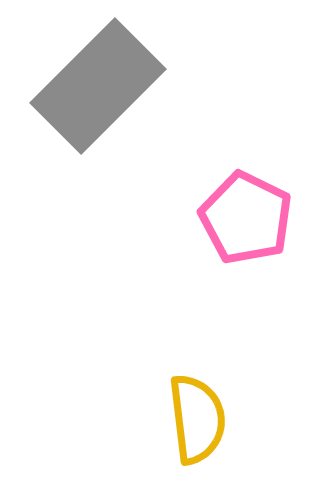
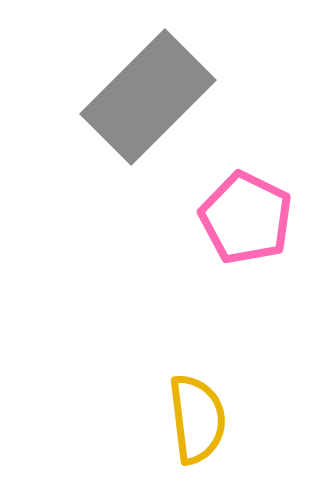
gray rectangle: moved 50 px right, 11 px down
